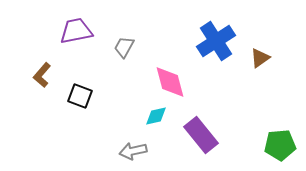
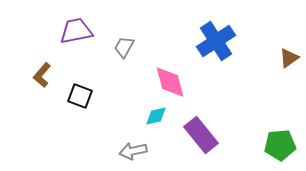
brown triangle: moved 29 px right
